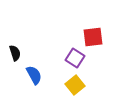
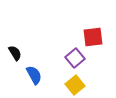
black semicircle: rotated 14 degrees counterclockwise
purple square: rotated 18 degrees clockwise
